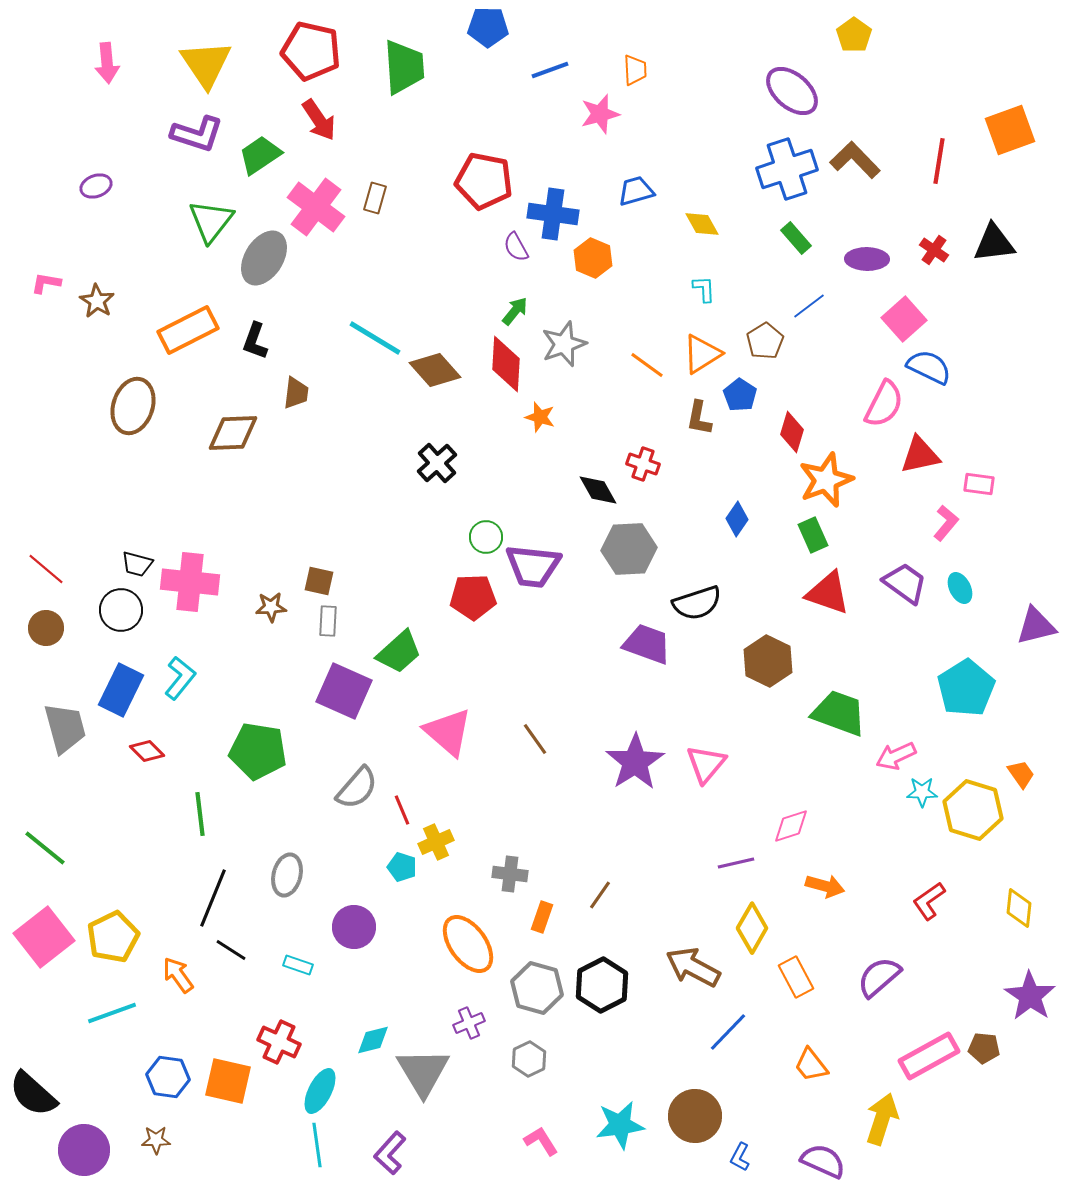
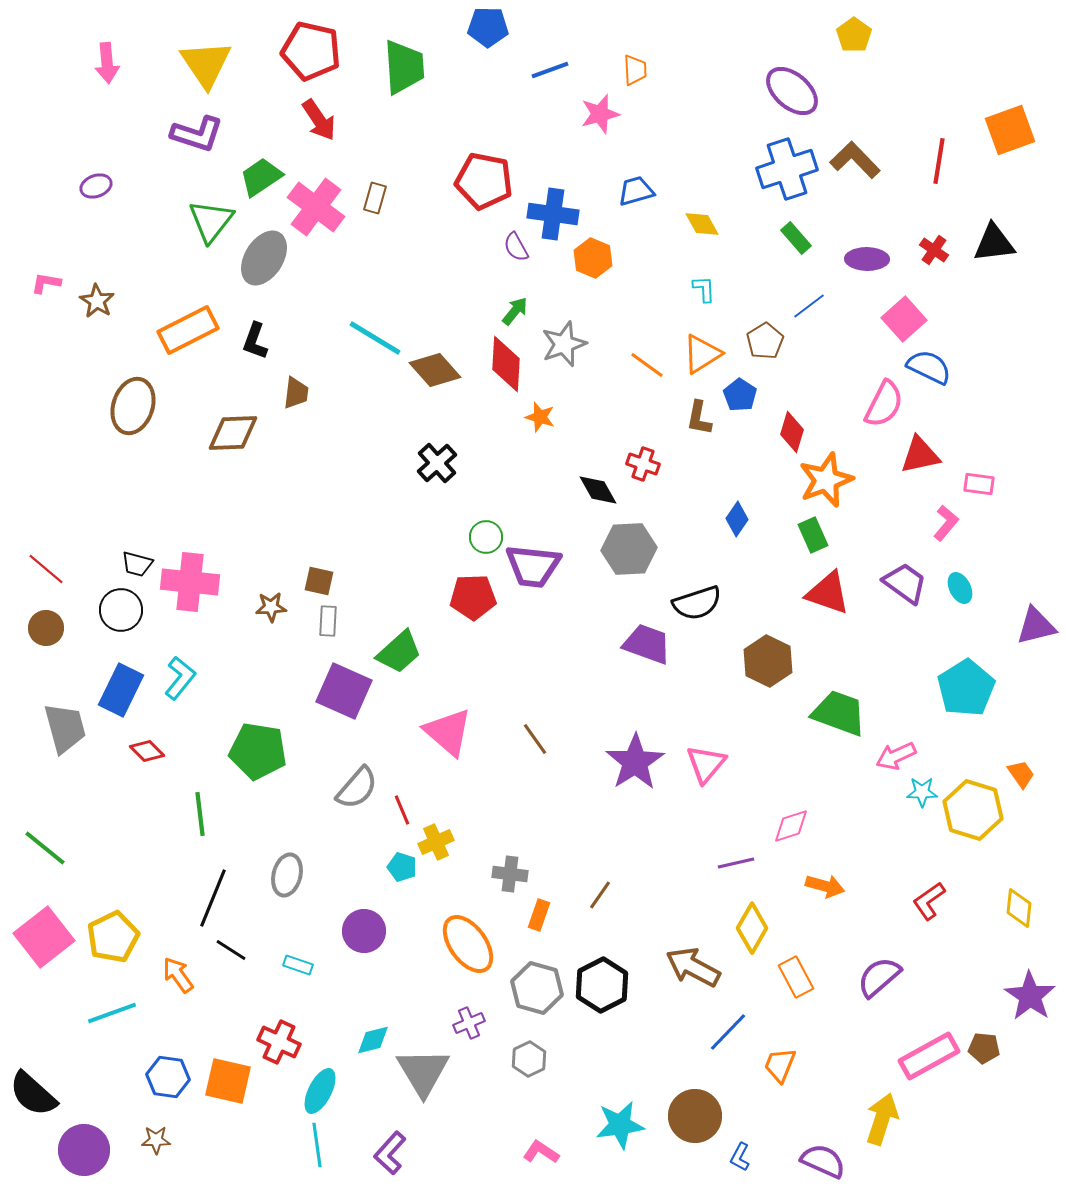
green trapezoid at (260, 155): moved 1 px right, 22 px down
orange rectangle at (542, 917): moved 3 px left, 2 px up
purple circle at (354, 927): moved 10 px right, 4 px down
orange trapezoid at (811, 1065): moved 31 px left; rotated 60 degrees clockwise
pink L-shape at (541, 1141): moved 11 px down; rotated 24 degrees counterclockwise
